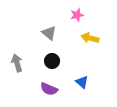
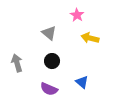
pink star: rotated 24 degrees counterclockwise
